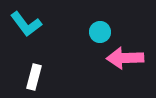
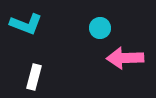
cyan L-shape: rotated 32 degrees counterclockwise
cyan circle: moved 4 px up
